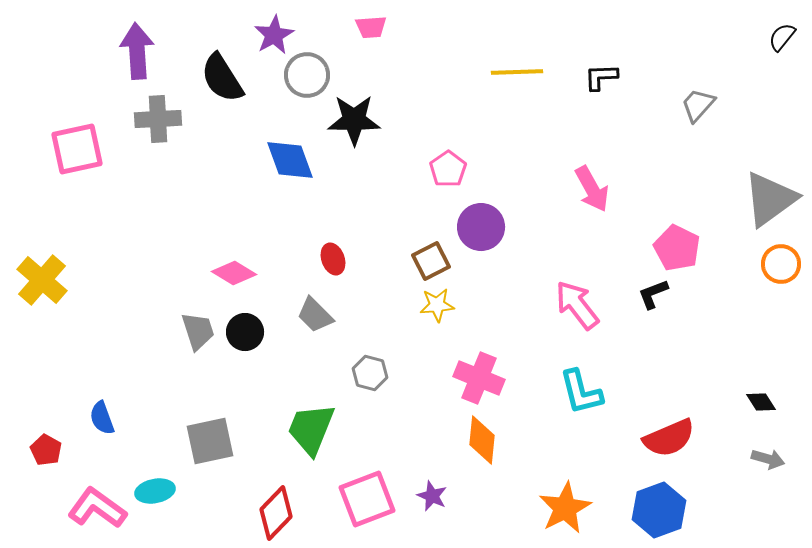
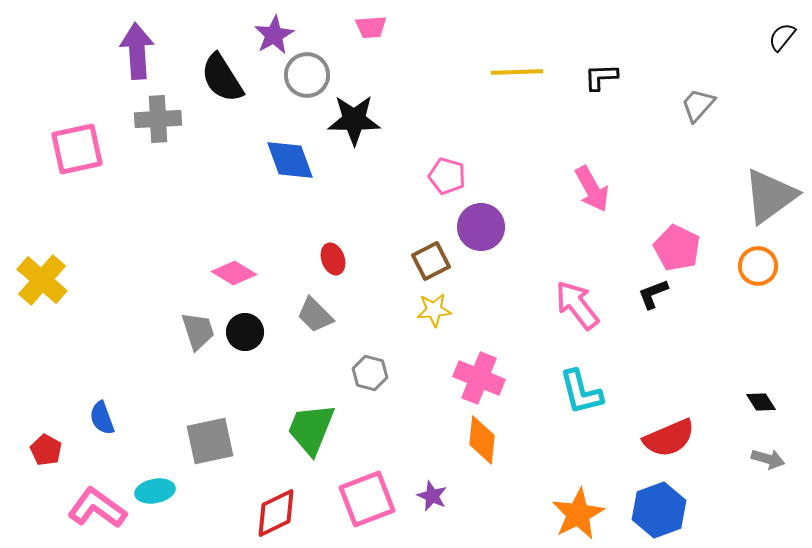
pink pentagon at (448, 169): moved 1 px left, 7 px down; rotated 21 degrees counterclockwise
gray triangle at (770, 199): moved 3 px up
orange circle at (781, 264): moved 23 px left, 2 px down
yellow star at (437, 305): moved 3 px left, 5 px down
orange star at (565, 508): moved 13 px right, 6 px down
red diamond at (276, 513): rotated 20 degrees clockwise
